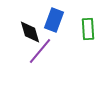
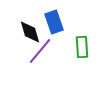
blue rectangle: moved 2 px down; rotated 40 degrees counterclockwise
green rectangle: moved 6 px left, 18 px down
